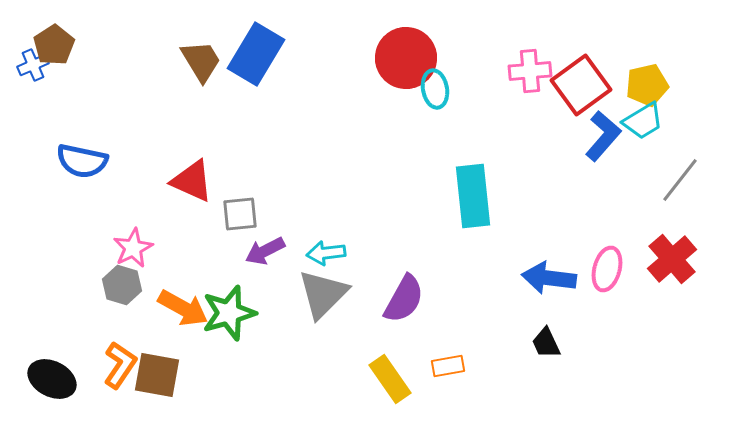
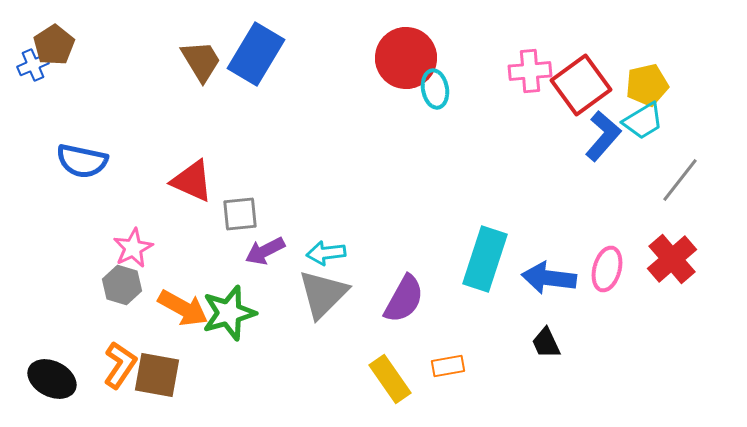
cyan rectangle: moved 12 px right, 63 px down; rotated 24 degrees clockwise
